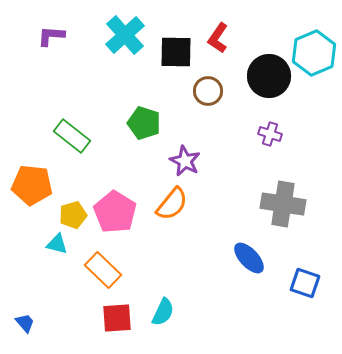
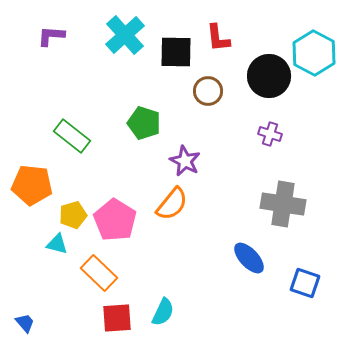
red L-shape: rotated 40 degrees counterclockwise
cyan hexagon: rotated 9 degrees counterclockwise
pink pentagon: moved 8 px down
orange rectangle: moved 4 px left, 3 px down
